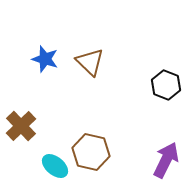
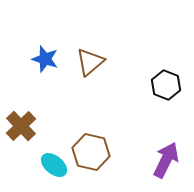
brown triangle: rotated 36 degrees clockwise
cyan ellipse: moved 1 px left, 1 px up
